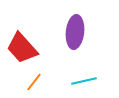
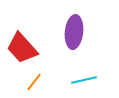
purple ellipse: moved 1 px left
cyan line: moved 1 px up
